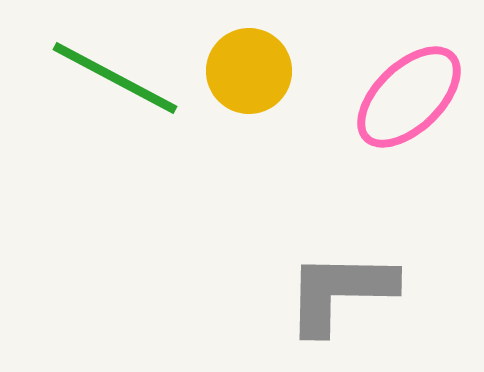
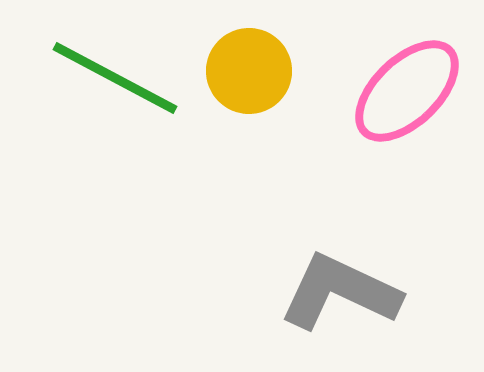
pink ellipse: moved 2 px left, 6 px up
gray L-shape: rotated 24 degrees clockwise
